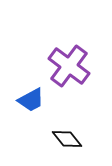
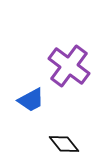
black diamond: moved 3 px left, 5 px down
